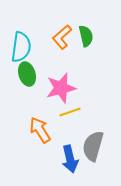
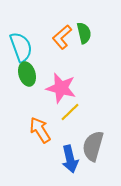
green semicircle: moved 2 px left, 3 px up
cyan semicircle: rotated 28 degrees counterclockwise
pink star: rotated 28 degrees clockwise
yellow line: rotated 25 degrees counterclockwise
